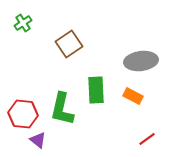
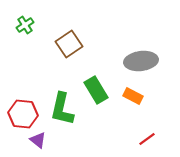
green cross: moved 2 px right, 2 px down
green rectangle: rotated 28 degrees counterclockwise
